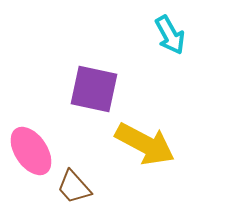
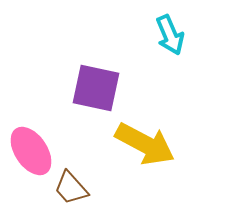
cyan arrow: rotated 6 degrees clockwise
purple square: moved 2 px right, 1 px up
brown trapezoid: moved 3 px left, 1 px down
